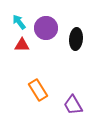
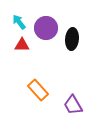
black ellipse: moved 4 px left
orange rectangle: rotated 10 degrees counterclockwise
